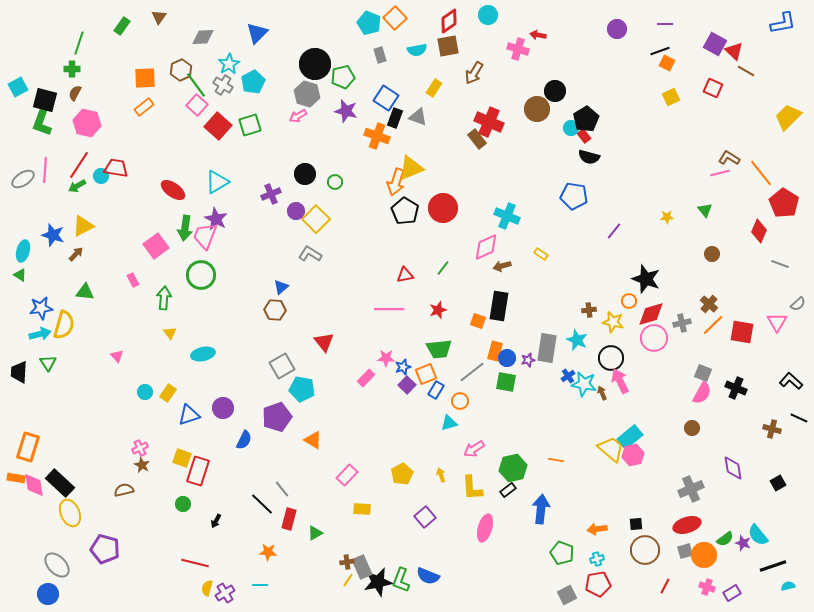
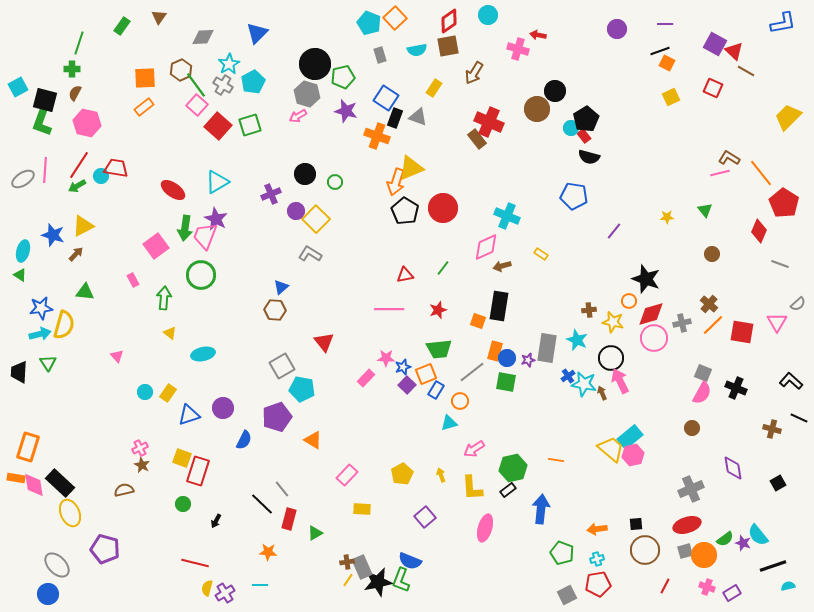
yellow triangle at (170, 333): rotated 16 degrees counterclockwise
blue semicircle at (428, 576): moved 18 px left, 15 px up
